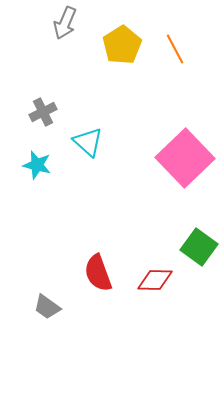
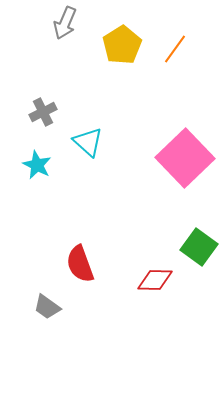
orange line: rotated 64 degrees clockwise
cyan star: rotated 12 degrees clockwise
red semicircle: moved 18 px left, 9 px up
